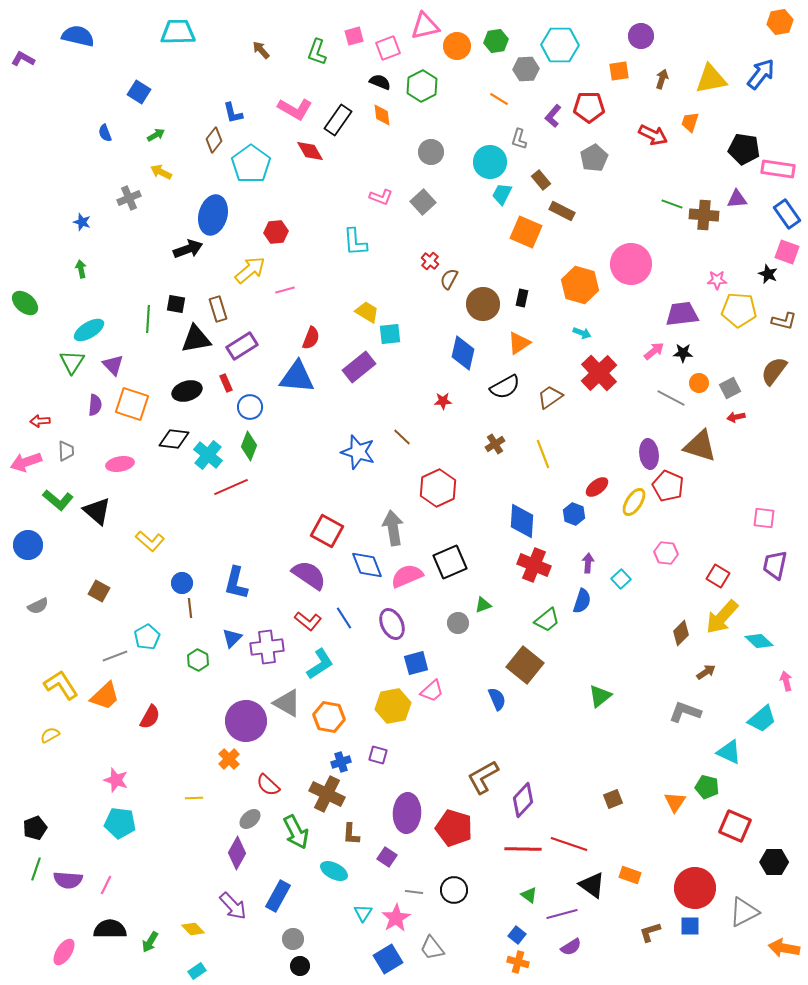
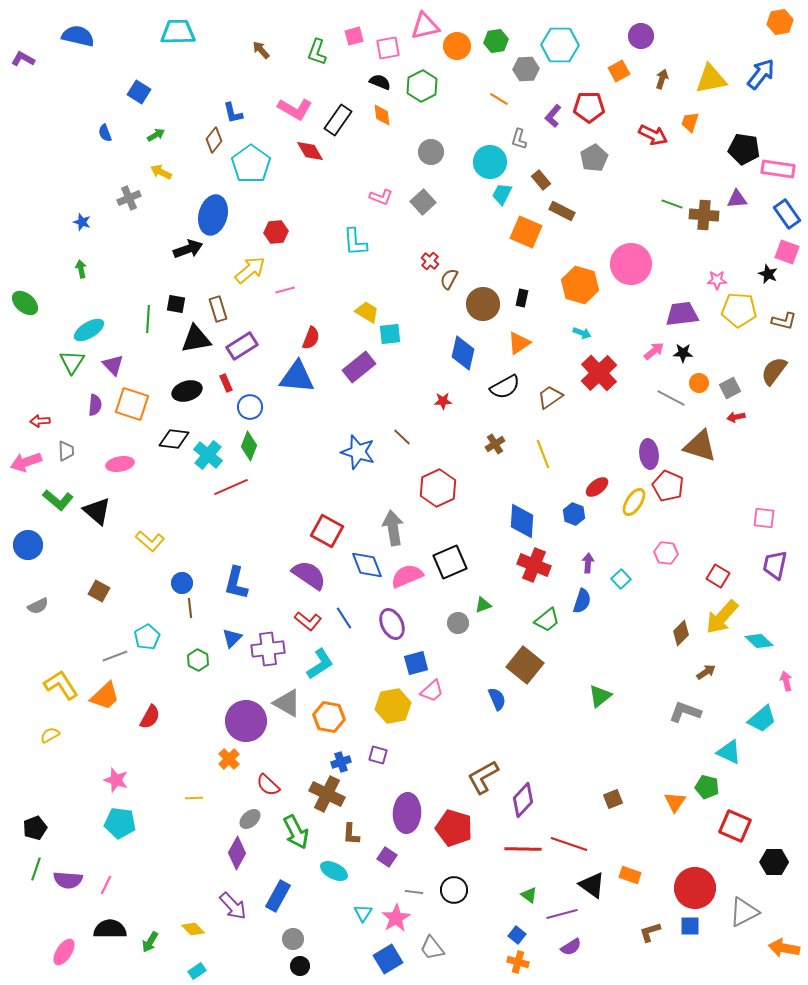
pink square at (388, 48): rotated 10 degrees clockwise
orange square at (619, 71): rotated 20 degrees counterclockwise
purple cross at (267, 647): moved 1 px right, 2 px down
